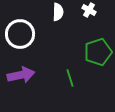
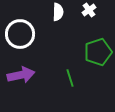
white cross: rotated 24 degrees clockwise
